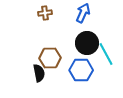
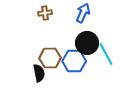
blue hexagon: moved 7 px left, 9 px up
